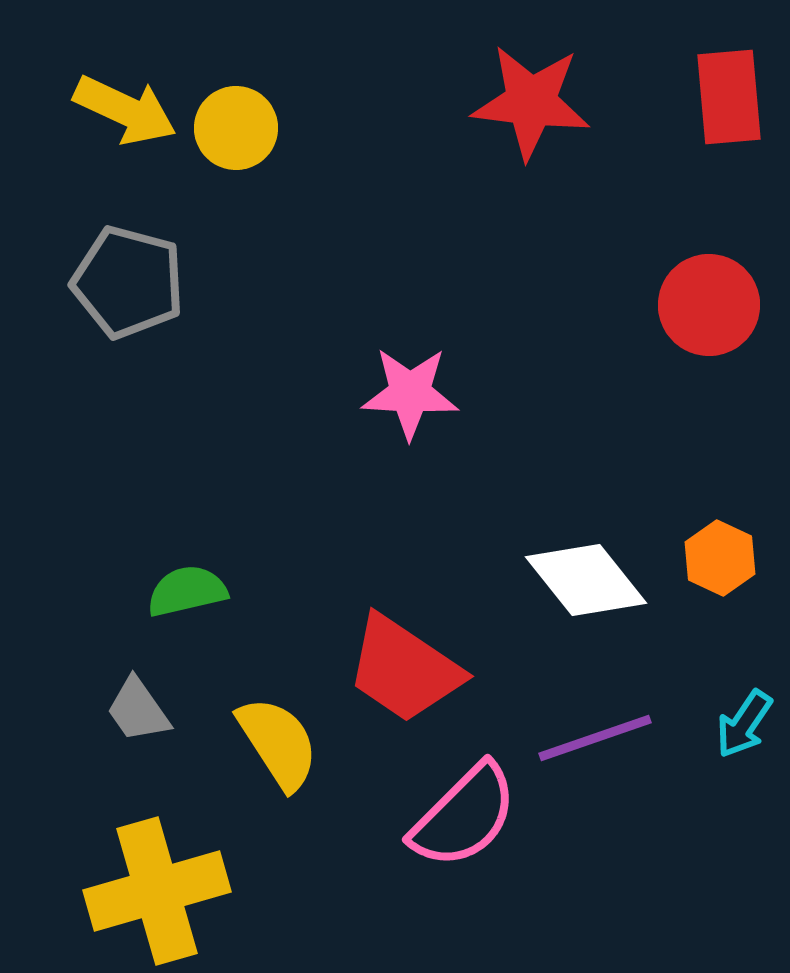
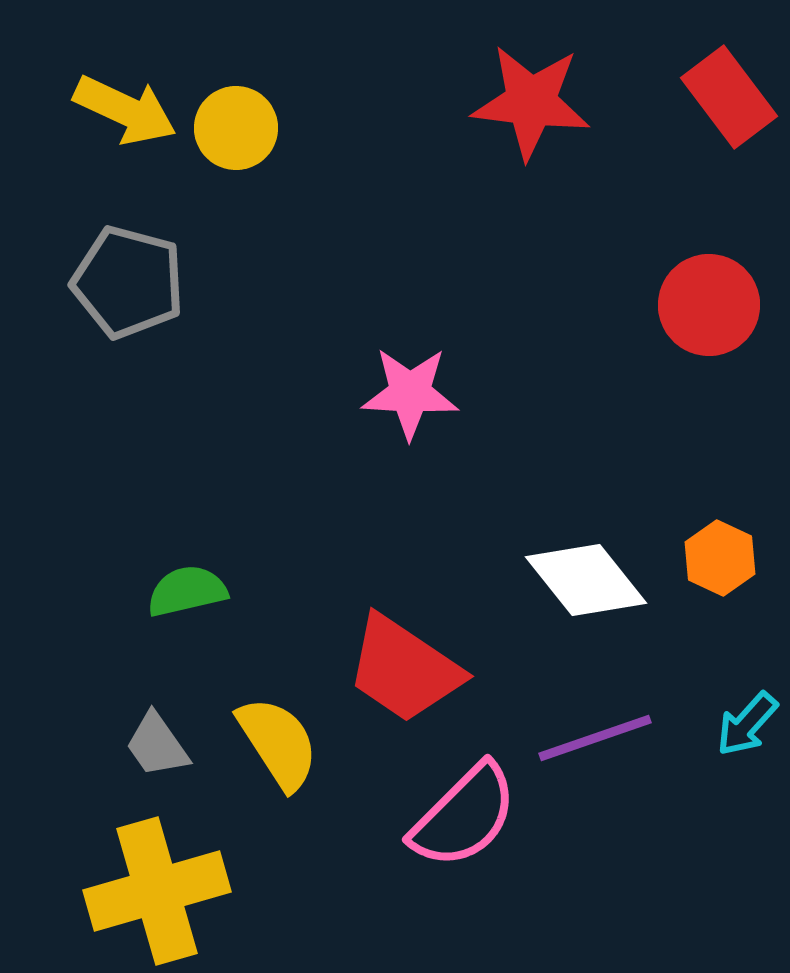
red rectangle: rotated 32 degrees counterclockwise
gray trapezoid: moved 19 px right, 35 px down
cyan arrow: moved 3 px right; rotated 8 degrees clockwise
